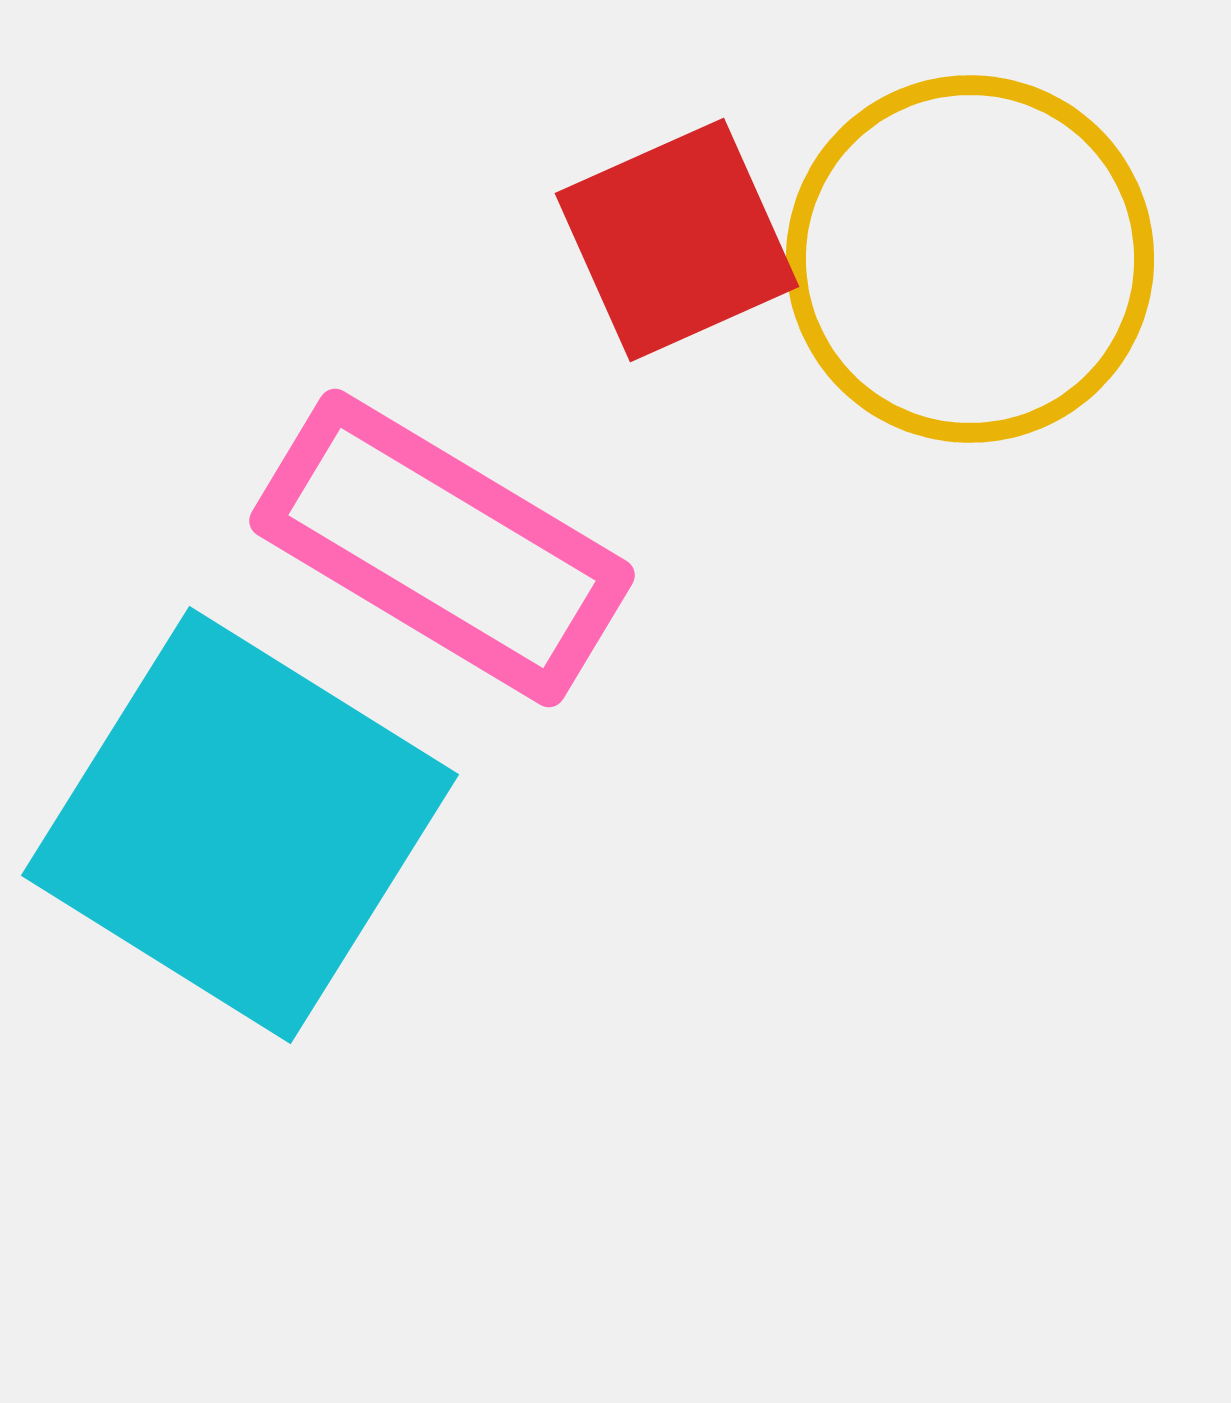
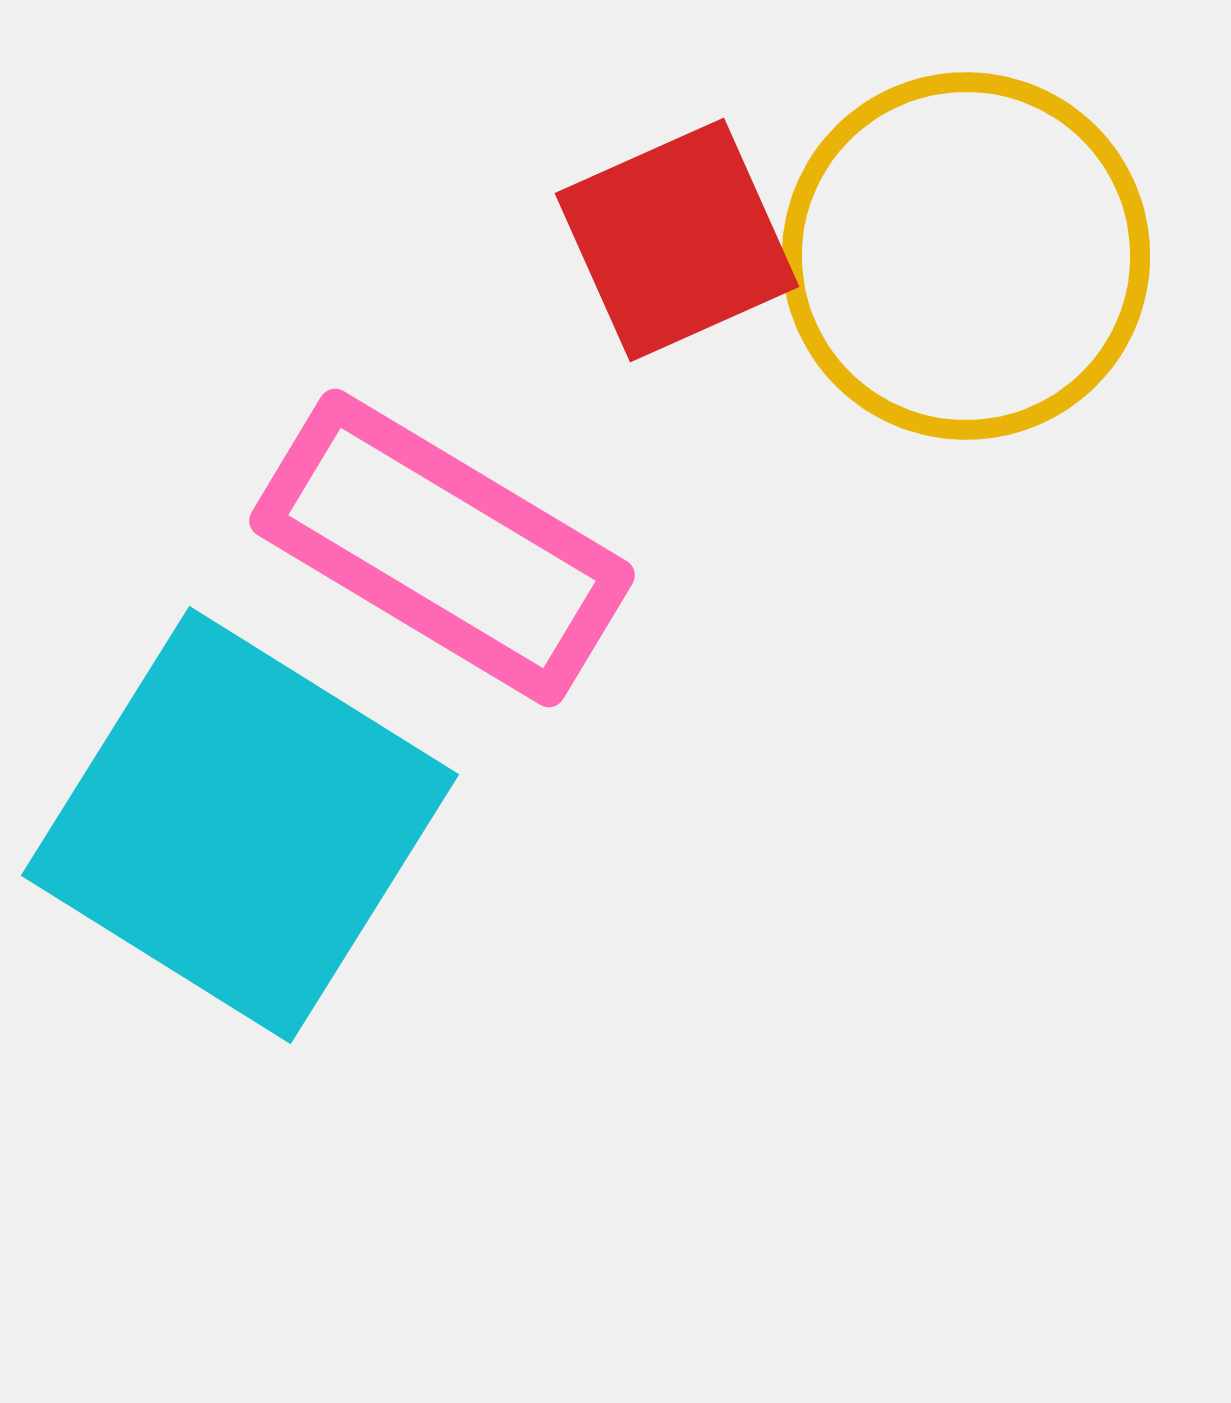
yellow circle: moved 4 px left, 3 px up
